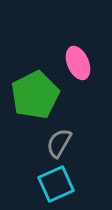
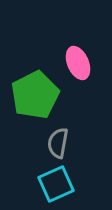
gray semicircle: moved 1 px left; rotated 20 degrees counterclockwise
